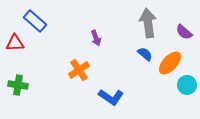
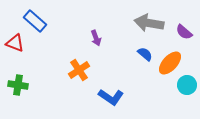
gray arrow: moved 1 px right; rotated 72 degrees counterclockwise
red triangle: rotated 24 degrees clockwise
